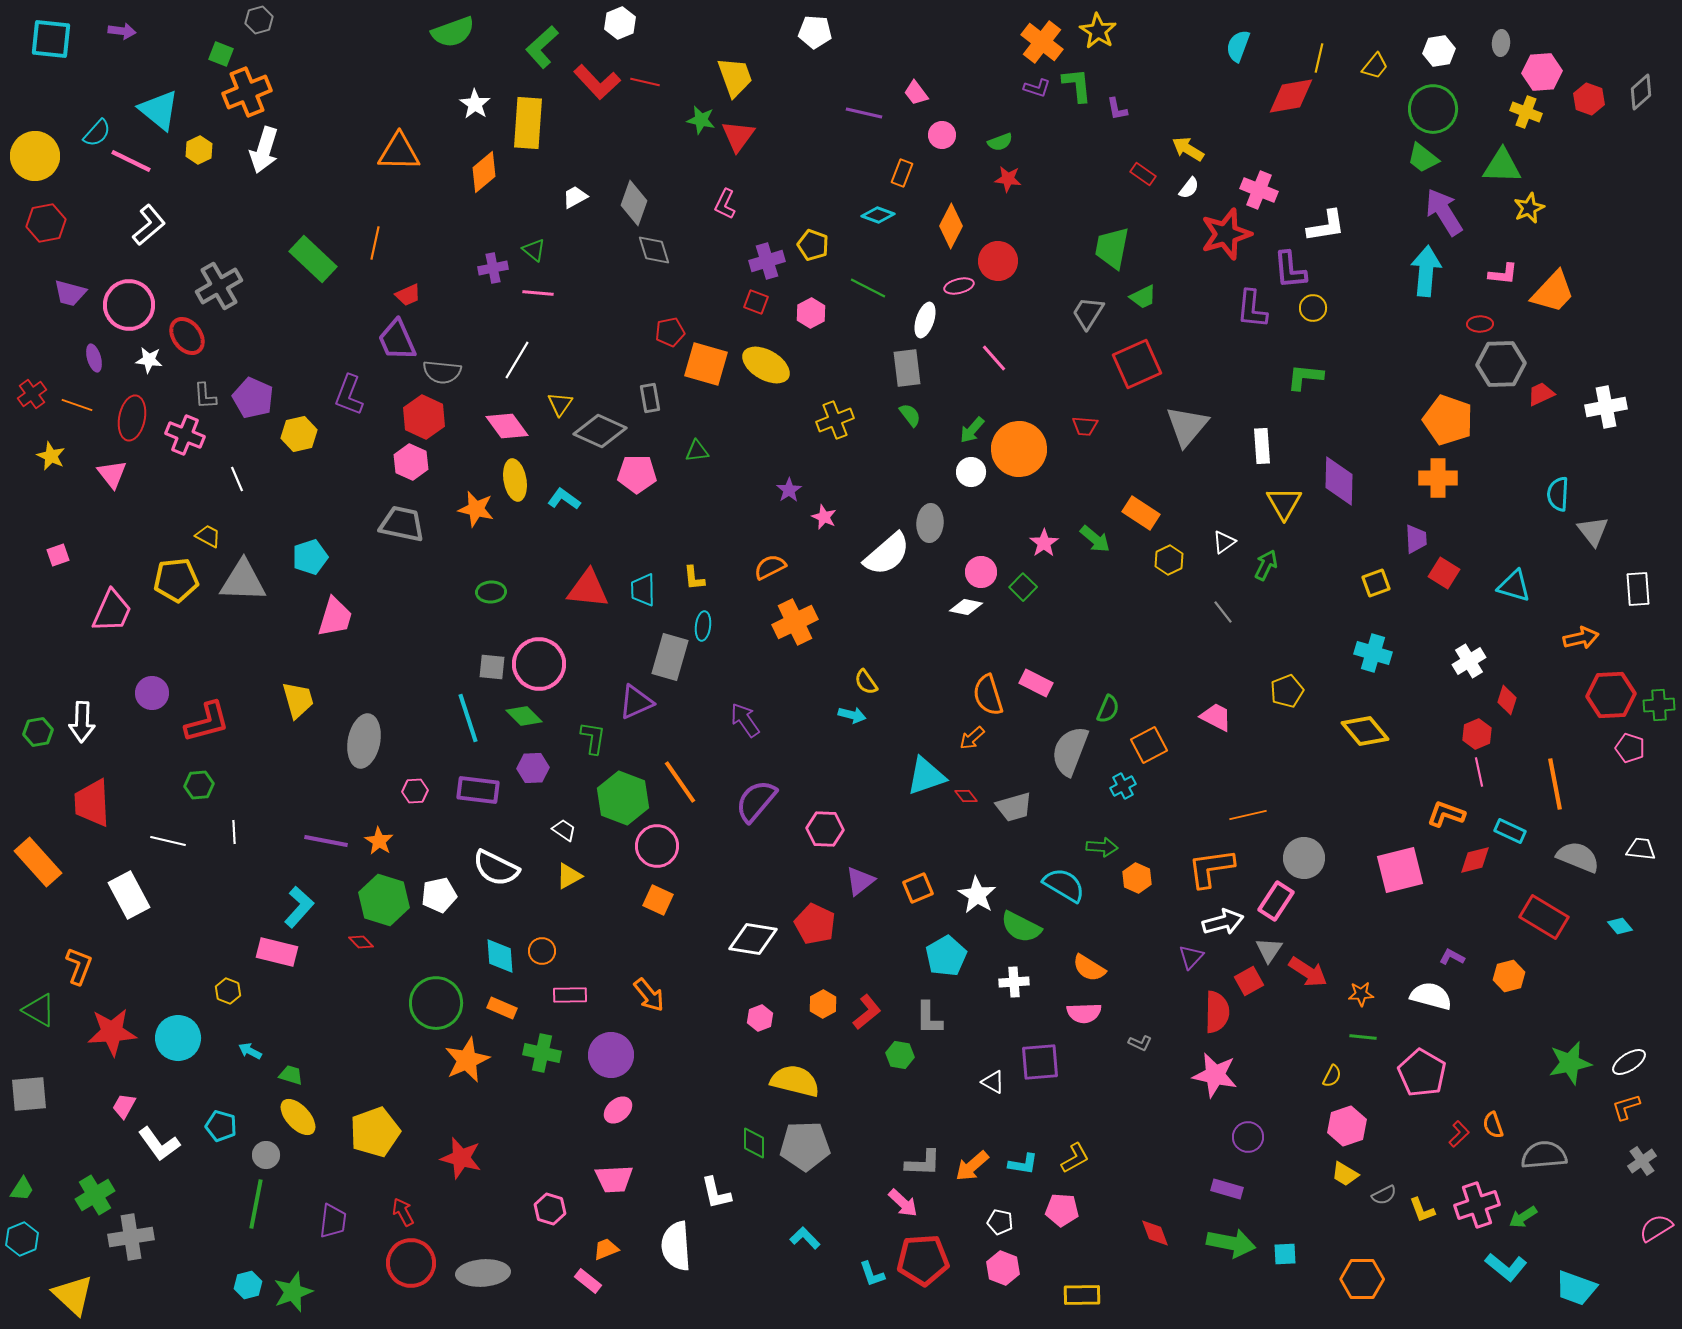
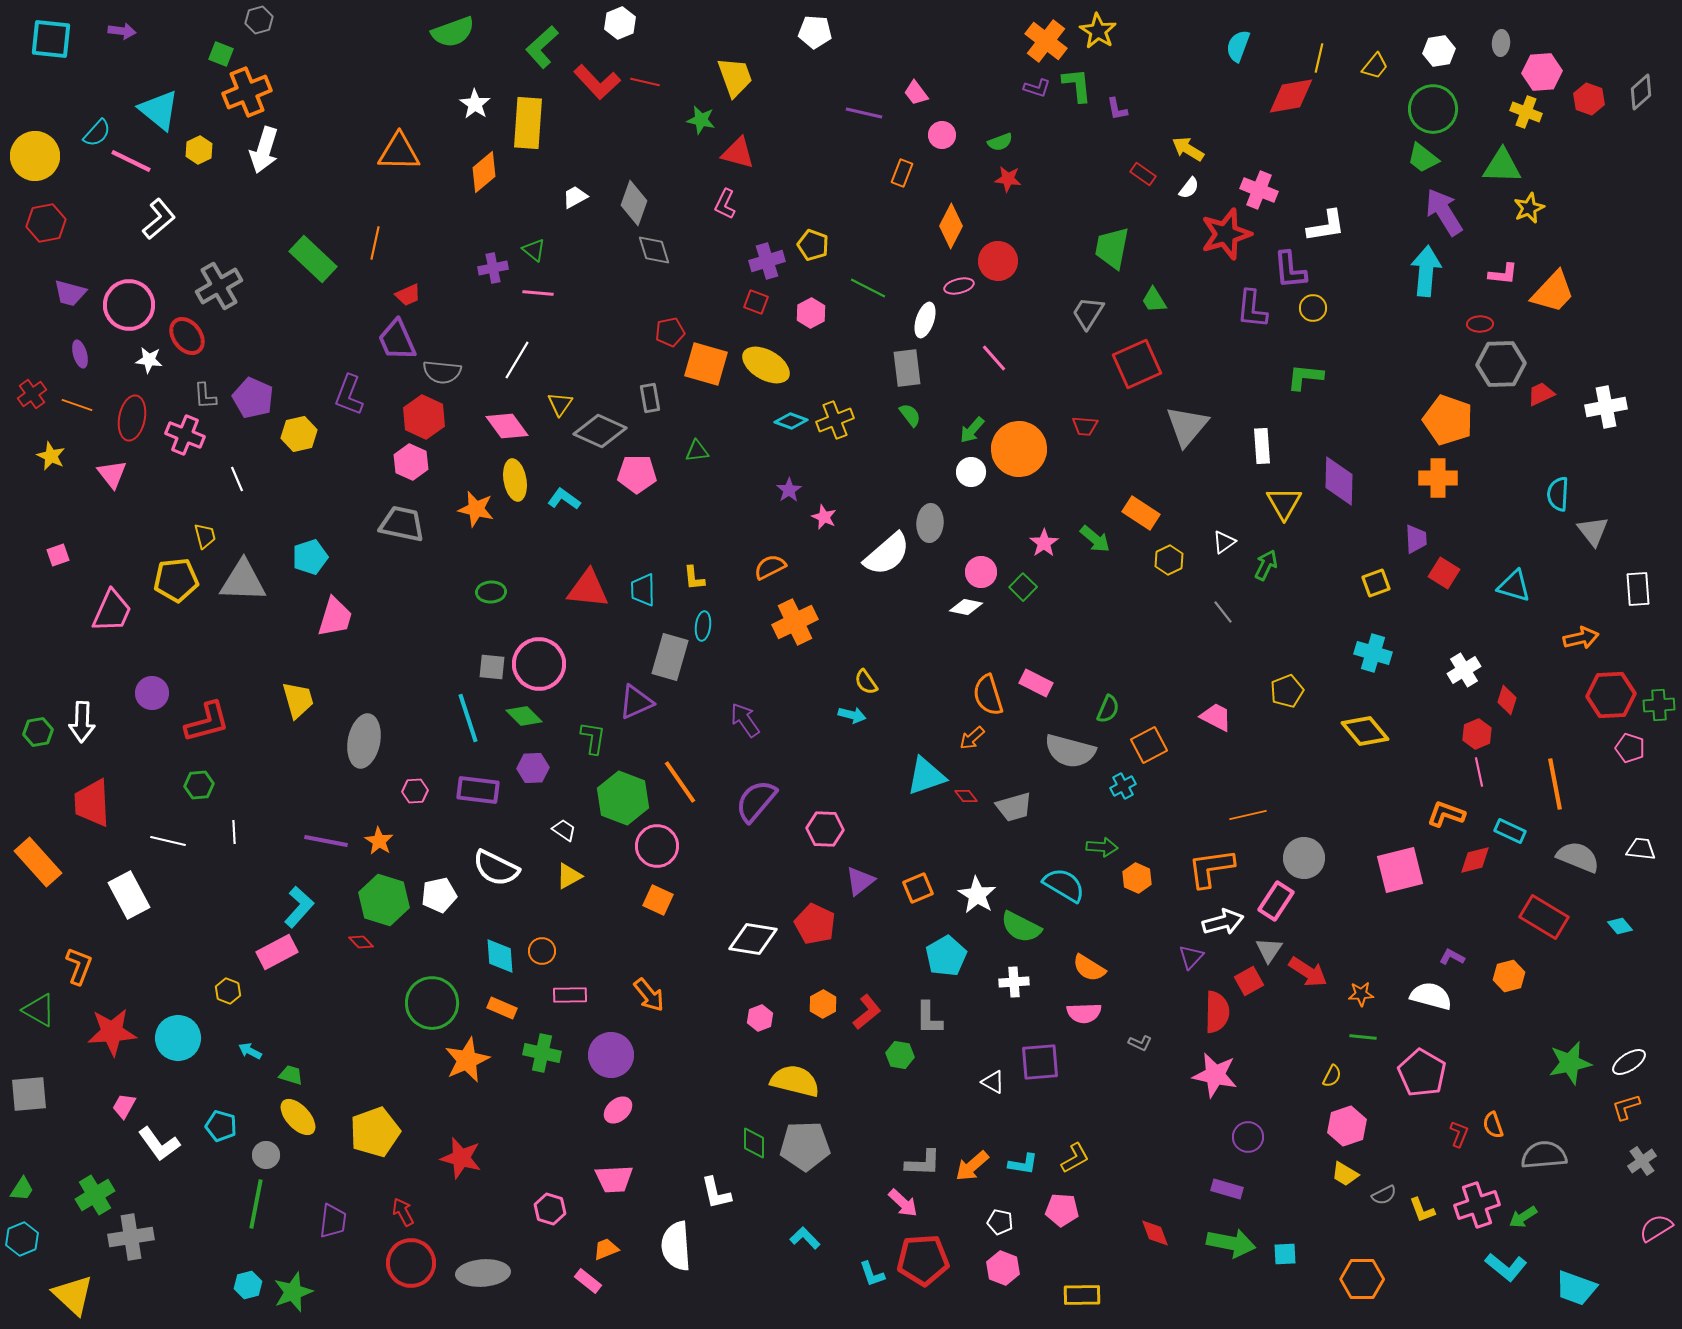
orange cross at (1042, 42): moved 4 px right, 1 px up
red triangle at (738, 136): moved 17 px down; rotated 51 degrees counterclockwise
cyan diamond at (878, 215): moved 87 px left, 206 px down
white L-shape at (149, 225): moved 10 px right, 6 px up
green trapezoid at (1143, 297): moved 11 px right, 3 px down; rotated 84 degrees clockwise
purple ellipse at (94, 358): moved 14 px left, 4 px up
yellow trapezoid at (208, 536): moved 3 px left; rotated 48 degrees clockwise
white cross at (1469, 661): moved 5 px left, 9 px down
gray semicircle at (1070, 751): rotated 96 degrees counterclockwise
pink rectangle at (277, 952): rotated 42 degrees counterclockwise
green circle at (436, 1003): moved 4 px left
red L-shape at (1459, 1134): rotated 24 degrees counterclockwise
